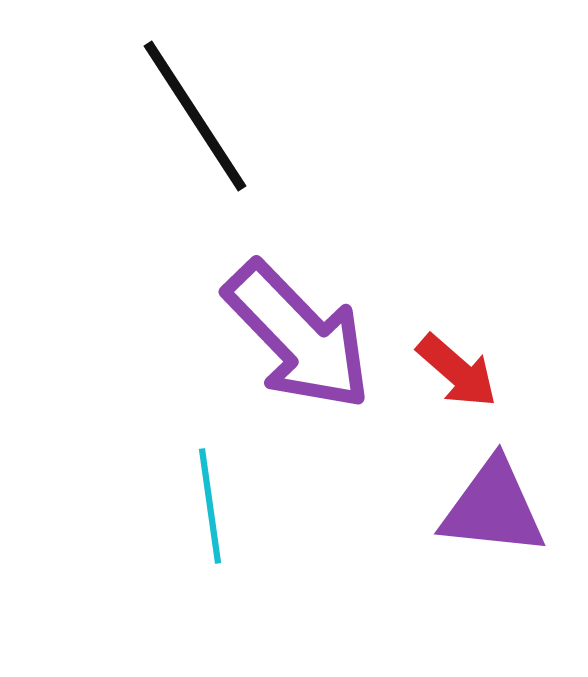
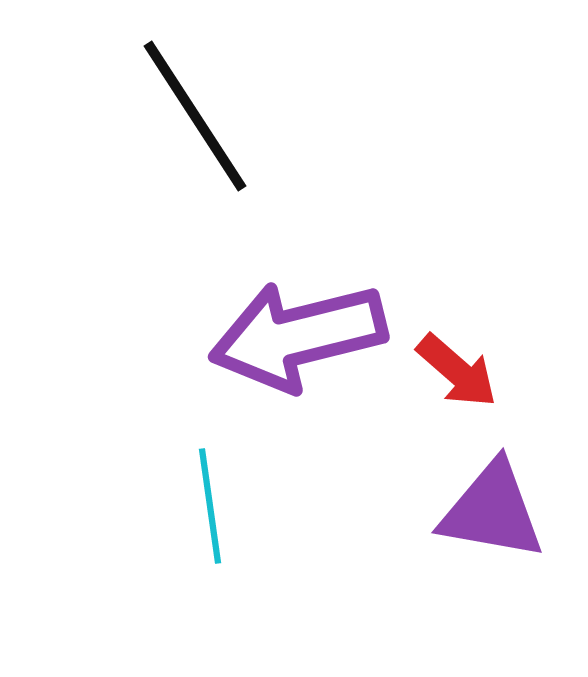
purple arrow: rotated 120 degrees clockwise
purple triangle: moved 1 px left, 3 px down; rotated 4 degrees clockwise
